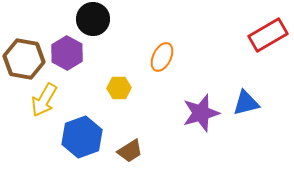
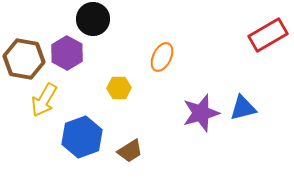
blue triangle: moved 3 px left, 5 px down
